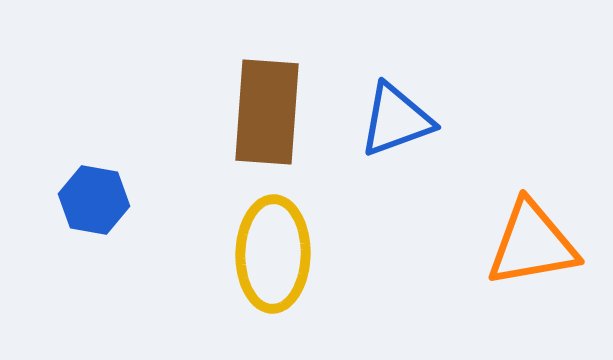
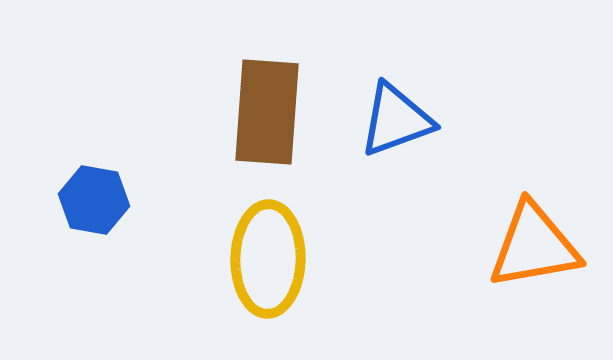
orange triangle: moved 2 px right, 2 px down
yellow ellipse: moved 5 px left, 5 px down
